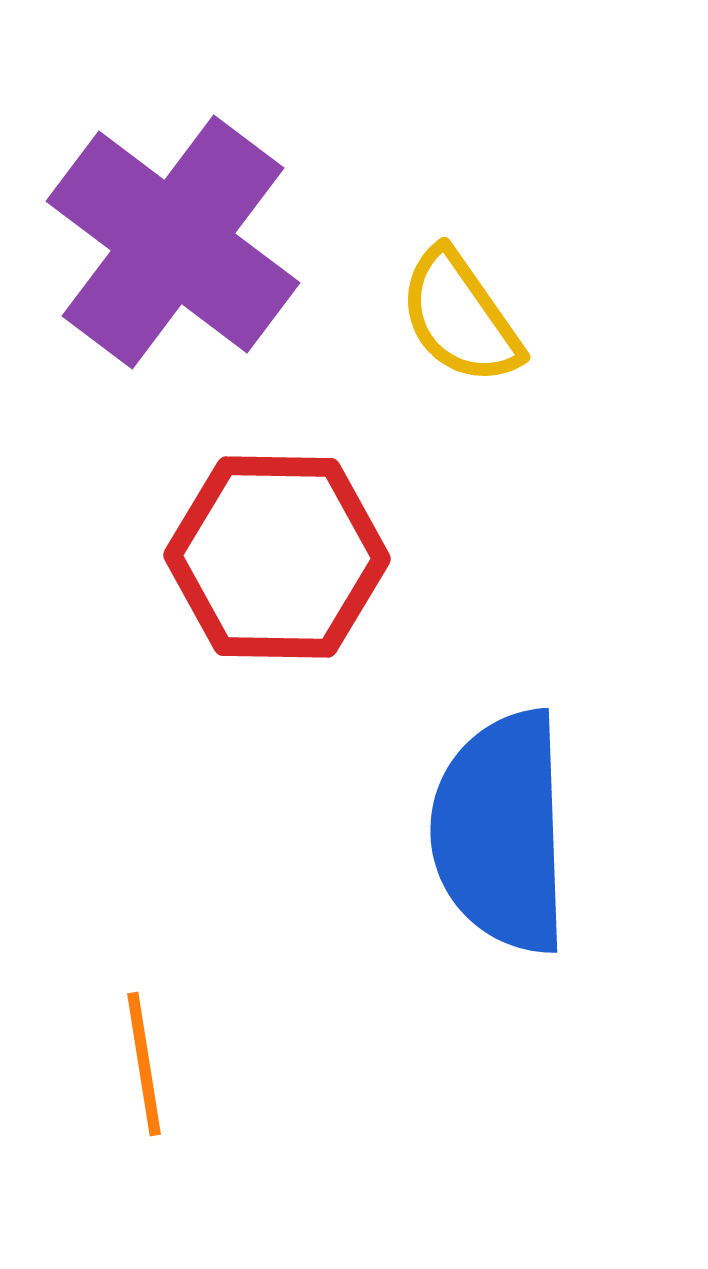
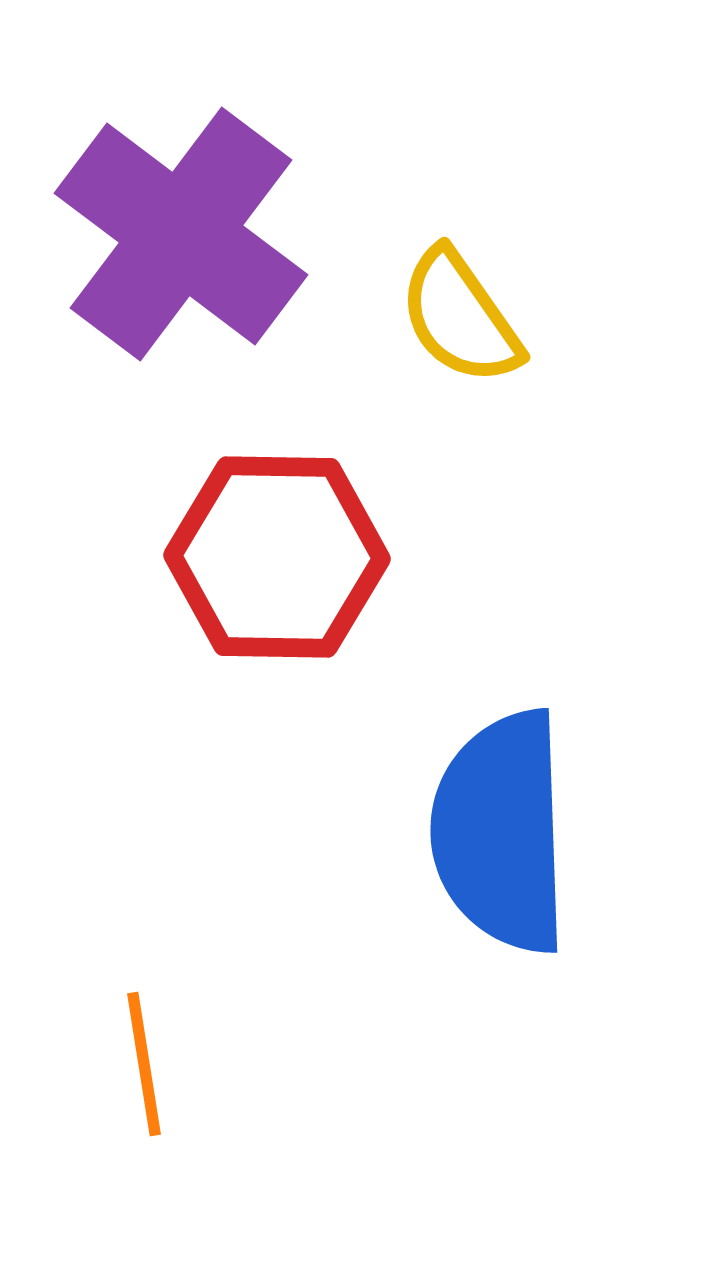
purple cross: moved 8 px right, 8 px up
